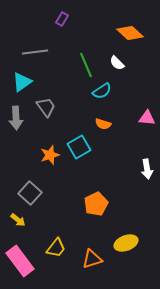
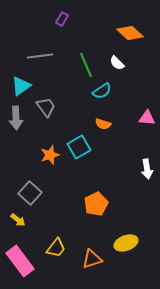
gray line: moved 5 px right, 4 px down
cyan triangle: moved 1 px left, 4 px down
